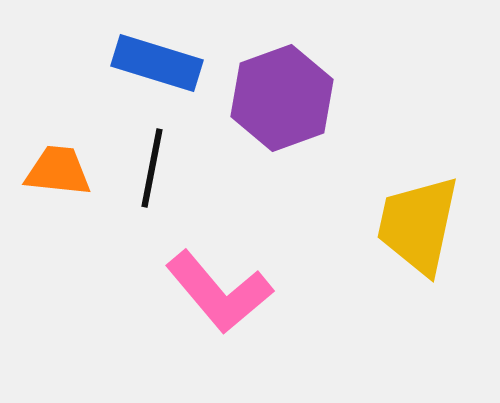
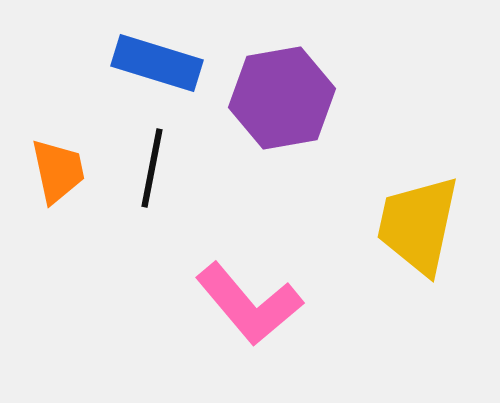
purple hexagon: rotated 10 degrees clockwise
orange trapezoid: rotated 72 degrees clockwise
pink L-shape: moved 30 px right, 12 px down
